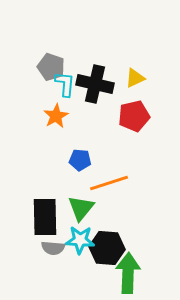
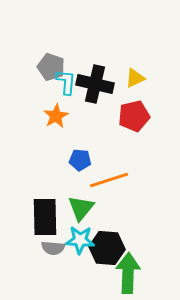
cyan L-shape: moved 1 px right, 2 px up
orange line: moved 3 px up
